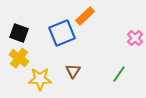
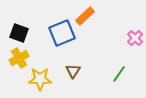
yellow cross: rotated 24 degrees clockwise
